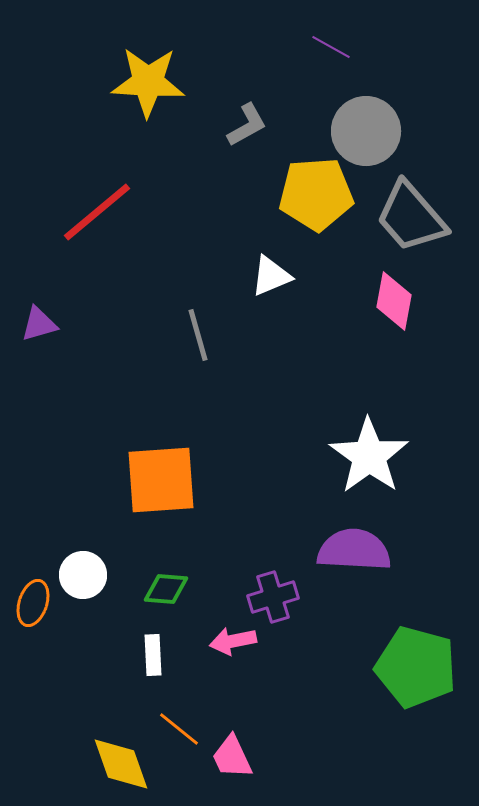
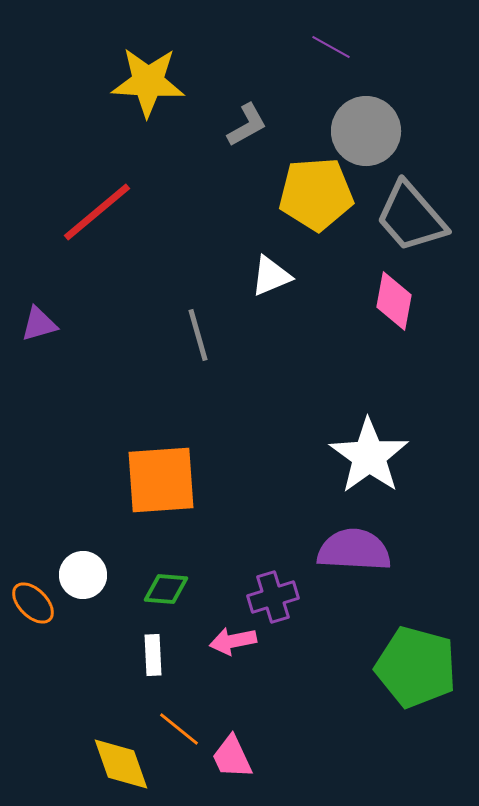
orange ellipse: rotated 63 degrees counterclockwise
